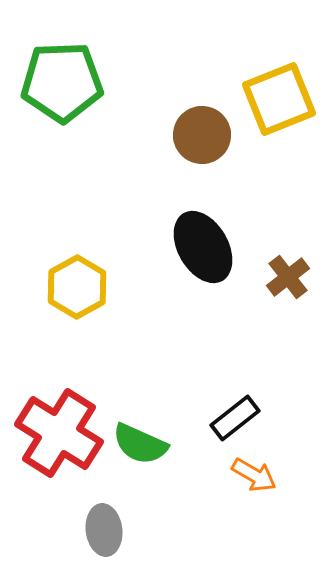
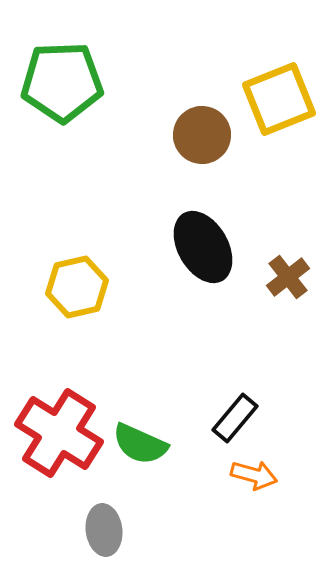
yellow hexagon: rotated 16 degrees clockwise
black rectangle: rotated 12 degrees counterclockwise
orange arrow: rotated 15 degrees counterclockwise
